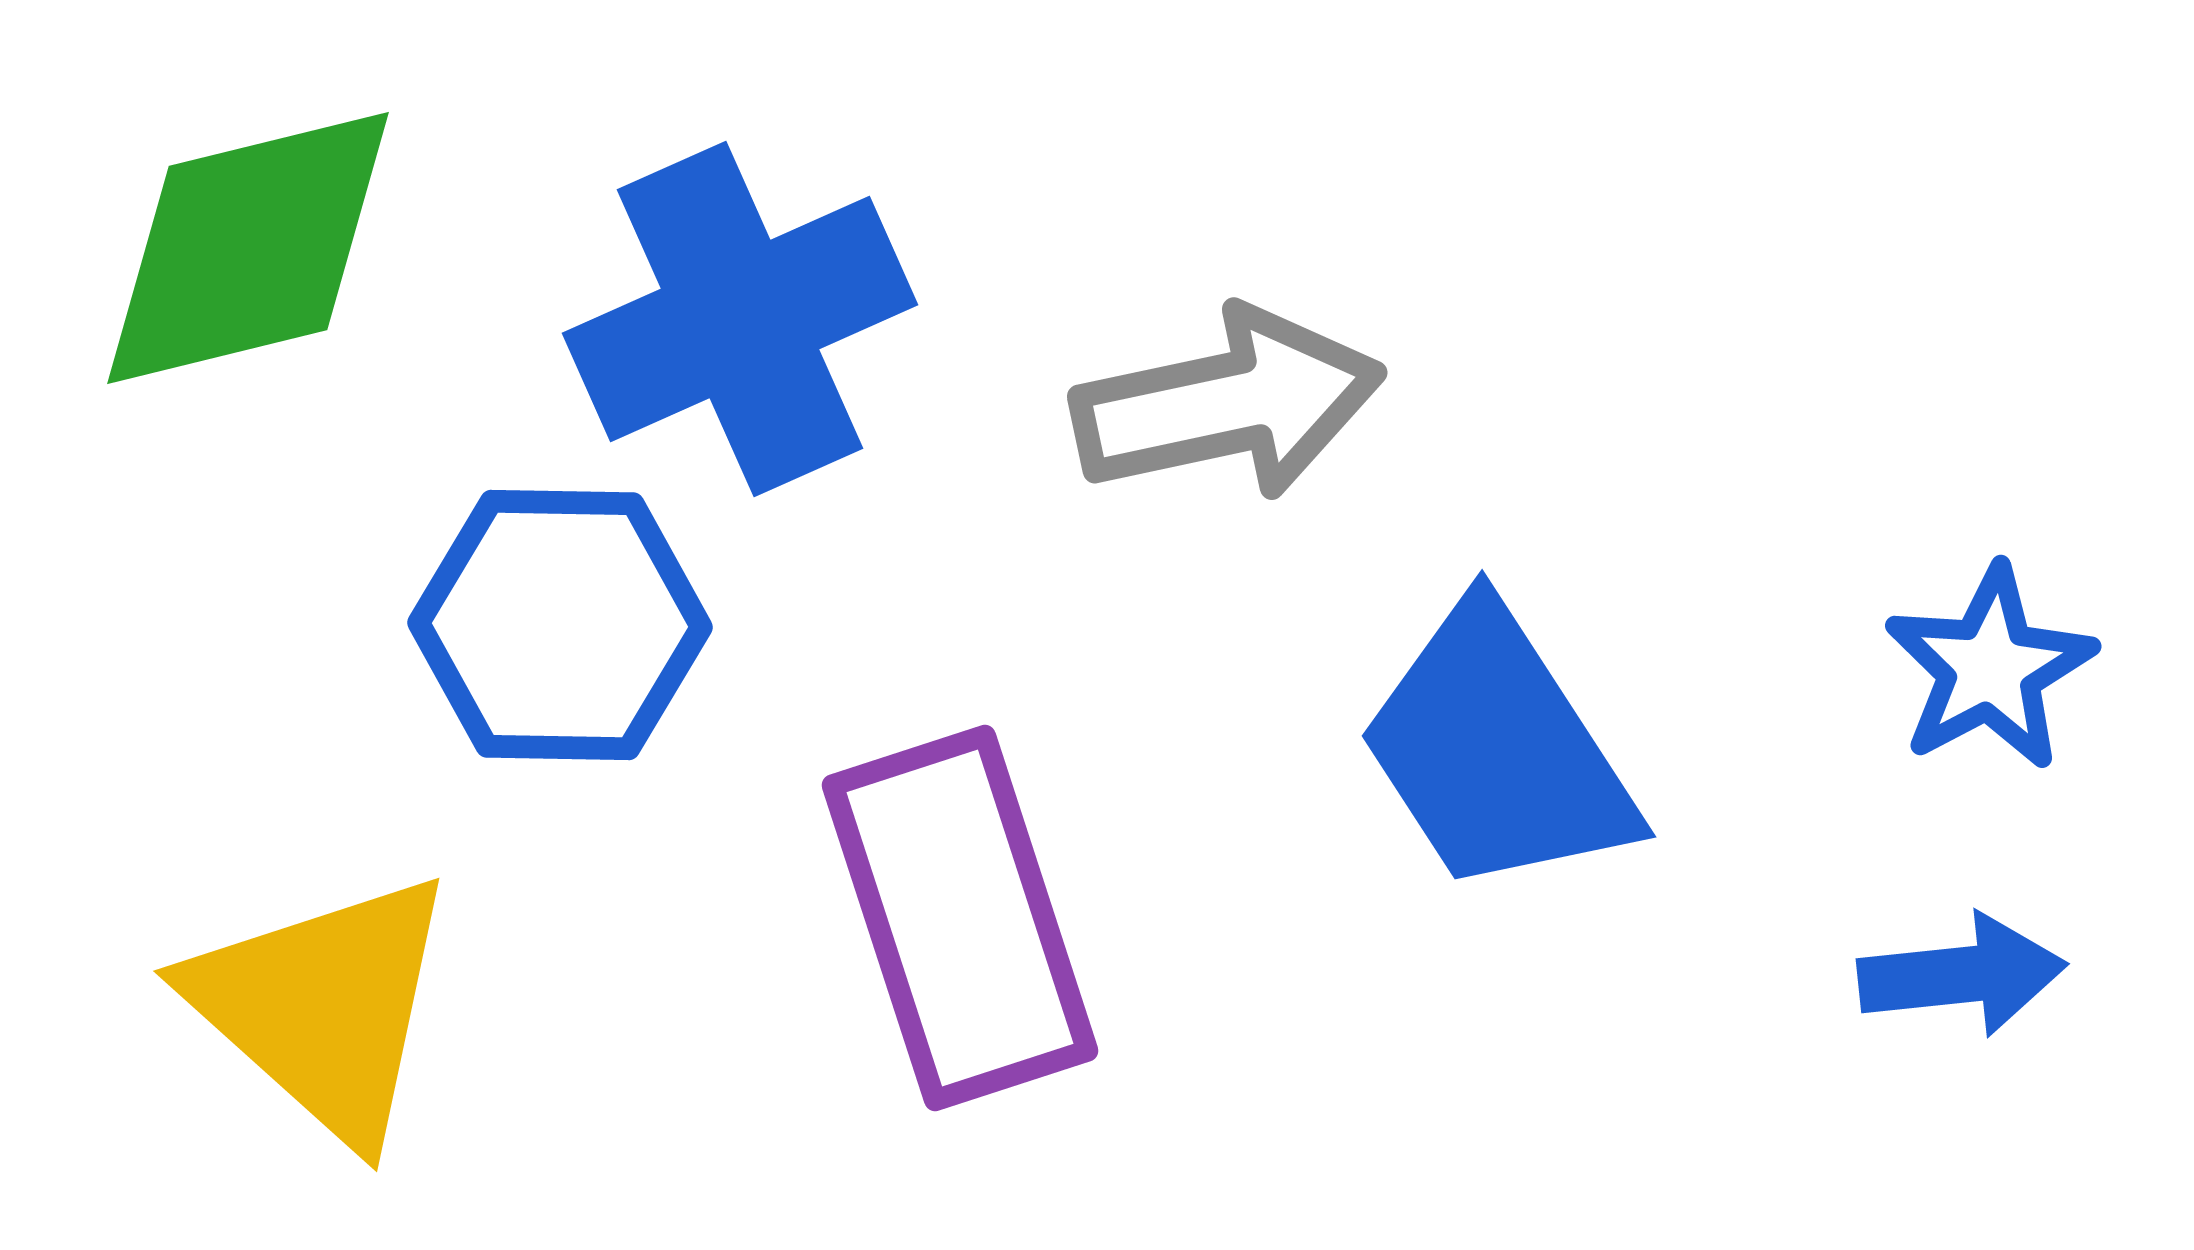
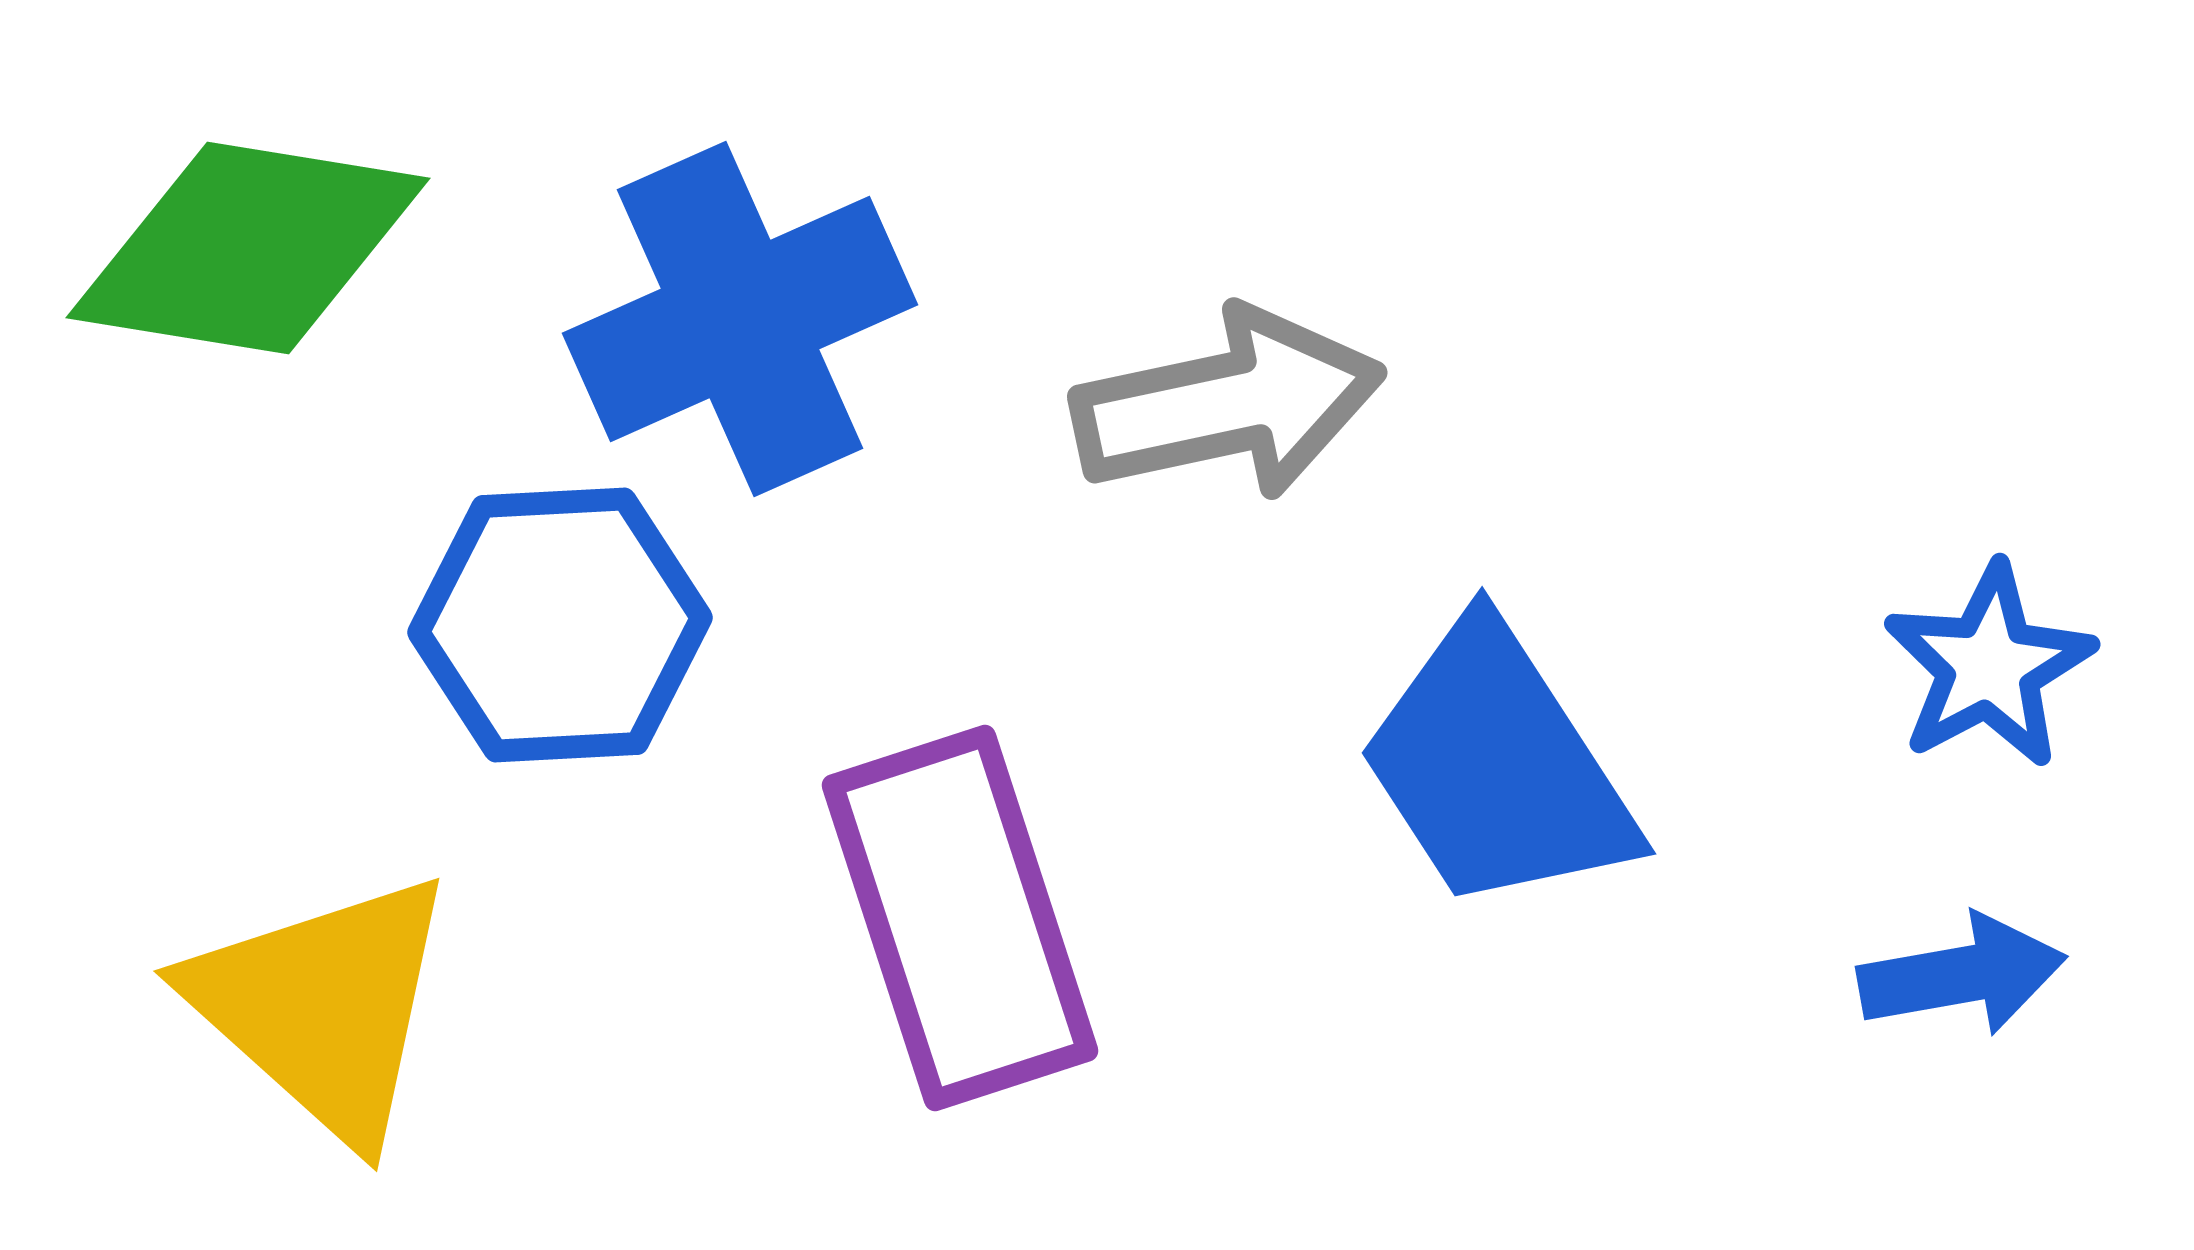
green diamond: rotated 23 degrees clockwise
blue hexagon: rotated 4 degrees counterclockwise
blue star: moved 1 px left, 2 px up
blue trapezoid: moved 17 px down
blue arrow: rotated 4 degrees counterclockwise
